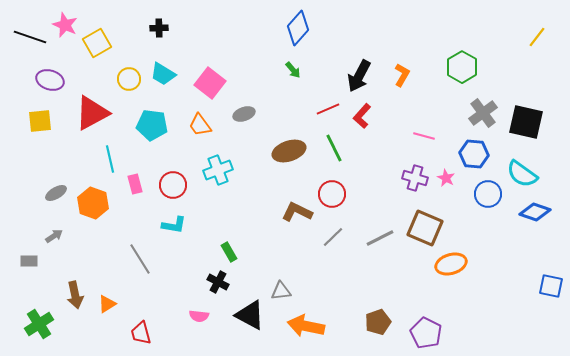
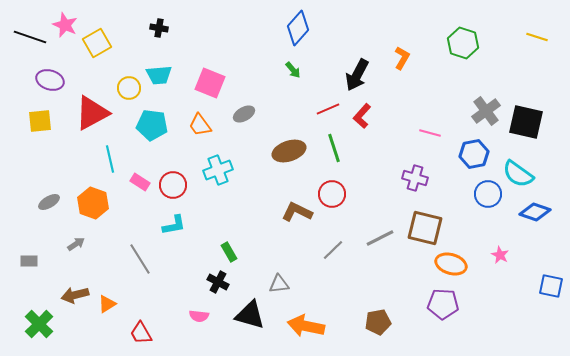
black cross at (159, 28): rotated 12 degrees clockwise
yellow line at (537, 37): rotated 70 degrees clockwise
green hexagon at (462, 67): moved 1 px right, 24 px up; rotated 12 degrees counterclockwise
cyan trapezoid at (163, 74): moved 4 px left, 1 px down; rotated 36 degrees counterclockwise
orange L-shape at (402, 75): moved 17 px up
black arrow at (359, 76): moved 2 px left, 1 px up
yellow circle at (129, 79): moved 9 px down
pink square at (210, 83): rotated 16 degrees counterclockwise
gray cross at (483, 113): moved 3 px right, 2 px up
gray ellipse at (244, 114): rotated 10 degrees counterclockwise
pink line at (424, 136): moved 6 px right, 3 px up
green line at (334, 148): rotated 8 degrees clockwise
blue hexagon at (474, 154): rotated 16 degrees counterclockwise
cyan semicircle at (522, 174): moved 4 px left
pink star at (446, 178): moved 54 px right, 77 px down
pink rectangle at (135, 184): moved 5 px right, 2 px up; rotated 42 degrees counterclockwise
gray ellipse at (56, 193): moved 7 px left, 9 px down
cyan L-shape at (174, 225): rotated 20 degrees counterclockwise
brown square at (425, 228): rotated 9 degrees counterclockwise
gray arrow at (54, 236): moved 22 px right, 8 px down
gray line at (333, 237): moved 13 px down
orange ellipse at (451, 264): rotated 32 degrees clockwise
gray triangle at (281, 291): moved 2 px left, 7 px up
brown arrow at (75, 295): rotated 88 degrees clockwise
black triangle at (250, 315): rotated 12 degrees counterclockwise
brown pentagon at (378, 322): rotated 10 degrees clockwise
green cross at (39, 324): rotated 12 degrees counterclockwise
red trapezoid at (141, 333): rotated 15 degrees counterclockwise
purple pentagon at (426, 333): moved 17 px right, 29 px up; rotated 24 degrees counterclockwise
